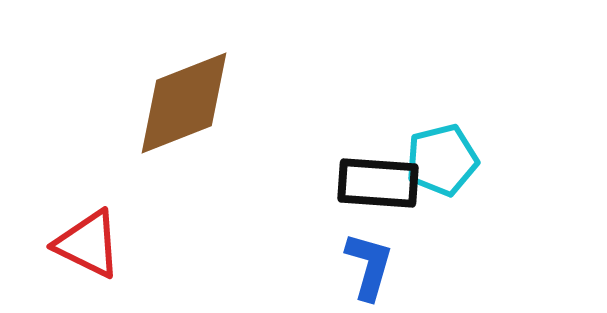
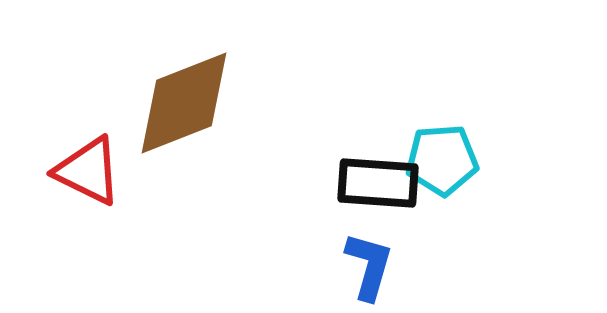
cyan pentagon: rotated 10 degrees clockwise
red triangle: moved 73 px up
